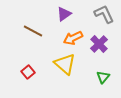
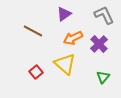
gray L-shape: moved 1 px down
red square: moved 8 px right
